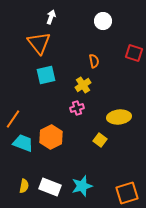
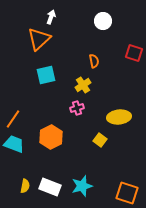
orange triangle: moved 4 px up; rotated 25 degrees clockwise
cyan trapezoid: moved 9 px left, 1 px down
yellow semicircle: moved 1 px right
orange square: rotated 35 degrees clockwise
